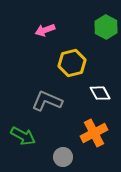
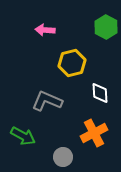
pink arrow: rotated 24 degrees clockwise
white diamond: rotated 25 degrees clockwise
